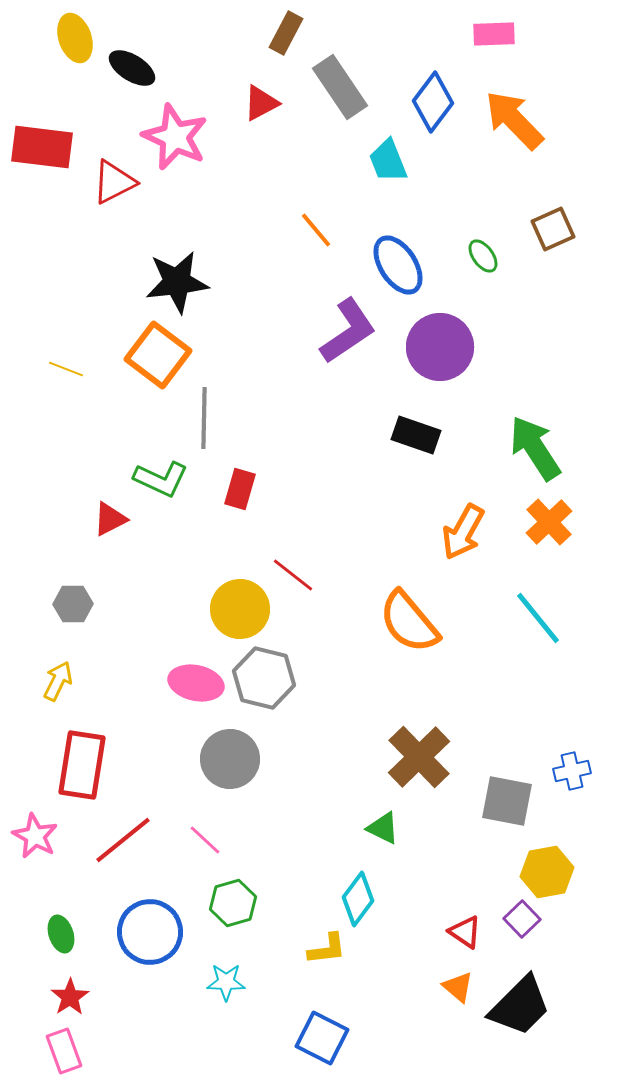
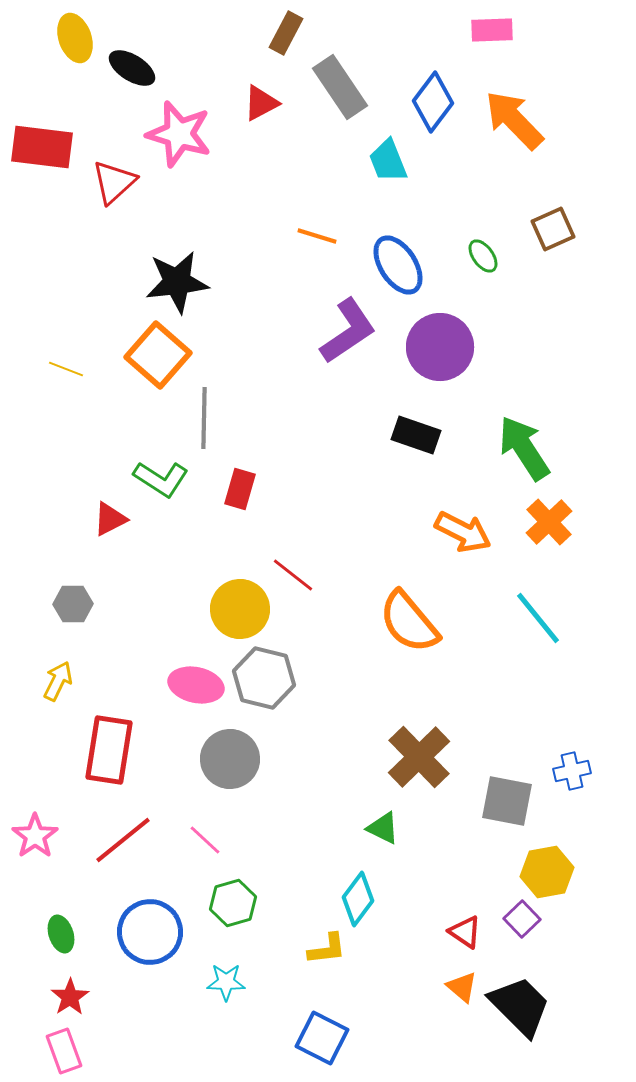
pink rectangle at (494, 34): moved 2 px left, 4 px up
pink star at (175, 137): moved 4 px right, 3 px up; rotated 8 degrees counterclockwise
red triangle at (114, 182): rotated 15 degrees counterclockwise
orange line at (316, 230): moved 1 px right, 6 px down; rotated 33 degrees counterclockwise
orange square at (158, 355): rotated 4 degrees clockwise
green arrow at (535, 448): moved 11 px left
green L-shape at (161, 479): rotated 8 degrees clockwise
orange arrow at (463, 532): rotated 92 degrees counterclockwise
pink ellipse at (196, 683): moved 2 px down
red rectangle at (82, 765): moved 27 px right, 15 px up
pink star at (35, 836): rotated 9 degrees clockwise
orange triangle at (458, 987): moved 4 px right
black trapezoid at (520, 1006): rotated 90 degrees counterclockwise
